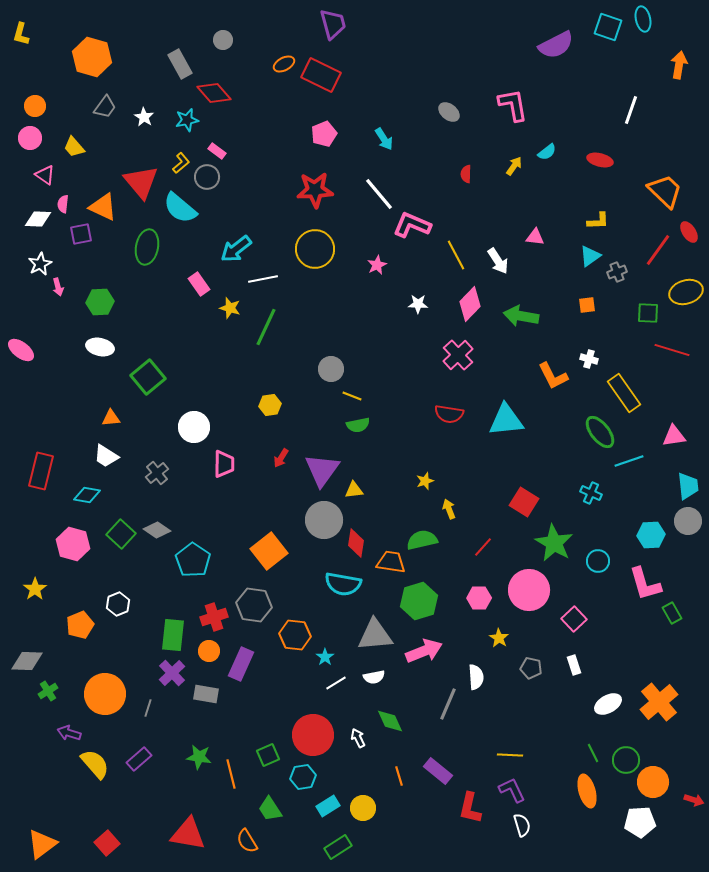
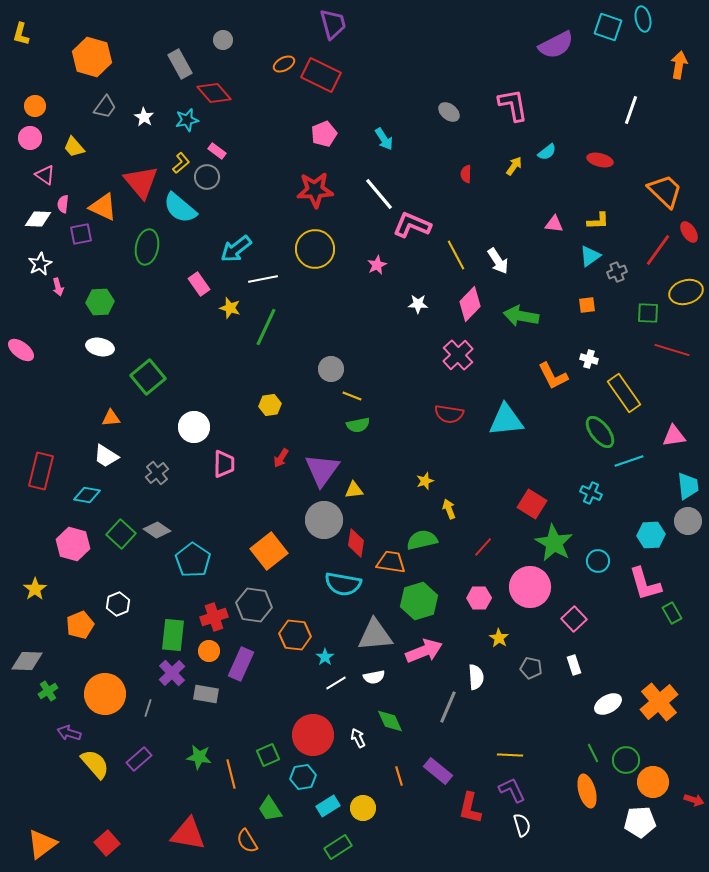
pink triangle at (535, 237): moved 19 px right, 13 px up
red square at (524, 502): moved 8 px right, 2 px down
pink circle at (529, 590): moved 1 px right, 3 px up
gray line at (448, 704): moved 3 px down
